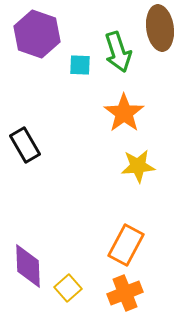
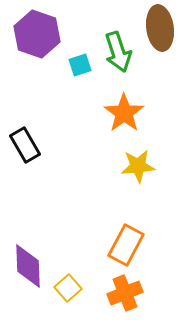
cyan square: rotated 20 degrees counterclockwise
